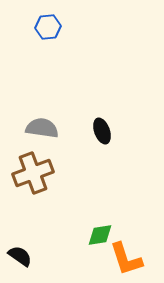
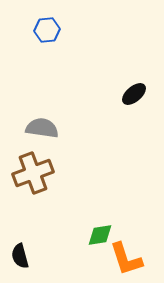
blue hexagon: moved 1 px left, 3 px down
black ellipse: moved 32 px right, 37 px up; rotated 70 degrees clockwise
black semicircle: rotated 140 degrees counterclockwise
